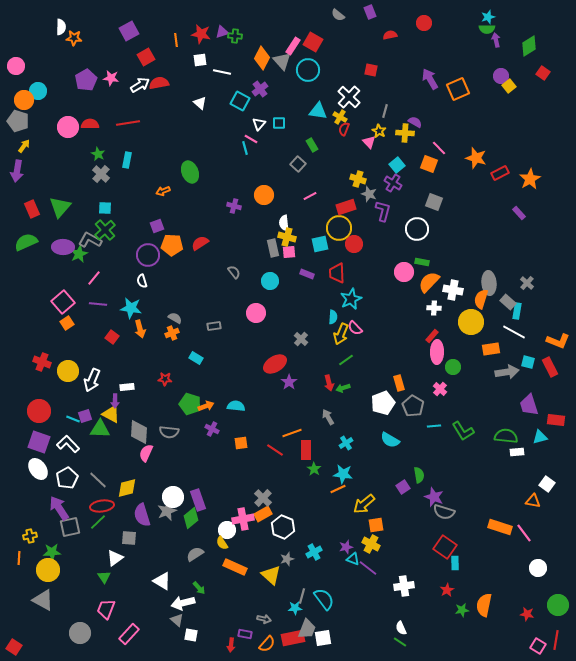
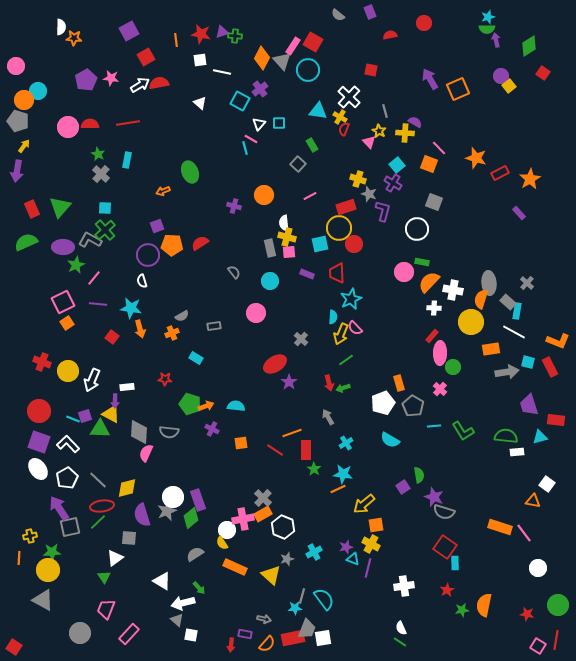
gray line at (385, 111): rotated 32 degrees counterclockwise
gray rectangle at (273, 248): moved 3 px left
green star at (79, 254): moved 3 px left, 11 px down
pink square at (63, 302): rotated 15 degrees clockwise
gray semicircle at (175, 318): moved 7 px right, 2 px up; rotated 120 degrees clockwise
pink ellipse at (437, 352): moved 3 px right, 1 px down
purple line at (368, 568): rotated 66 degrees clockwise
